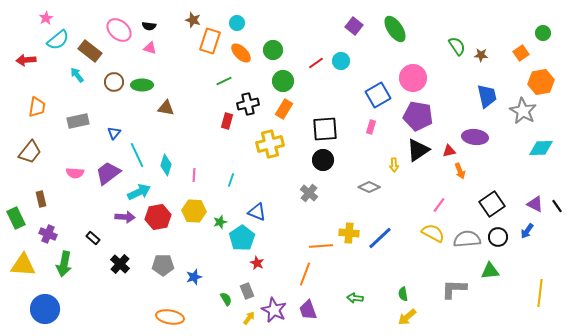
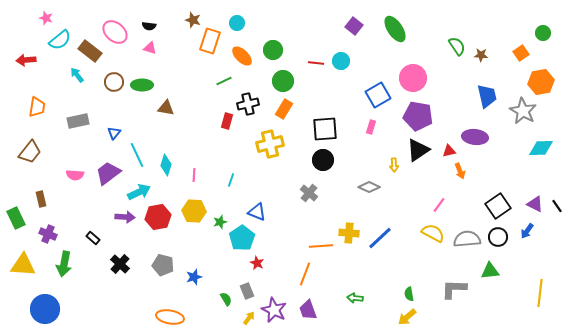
pink star at (46, 18): rotated 24 degrees counterclockwise
pink ellipse at (119, 30): moved 4 px left, 2 px down
cyan semicircle at (58, 40): moved 2 px right
orange ellipse at (241, 53): moved 1 px right, 3 px down
red line at (316, 63): rotated 42 degrees clockwise
pink semicircle at (75, 173): moved 2 px down
black square at (492, 204): moved 6 px right, 2 px down
gray pentagon at (163, 265): rotated 15 degrees clockwise
green semicircle at (403, 294): moved 6 px right
